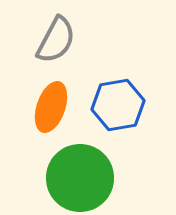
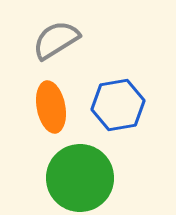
gray semicircle: rotated 150 degrees counterclockwise
orange ellipse: rotated 30 degrees counterclockwise
